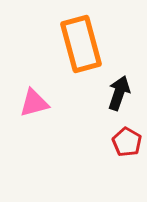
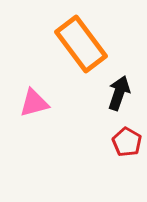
orange rectangle: rotated 22 degrees counterclockwise
